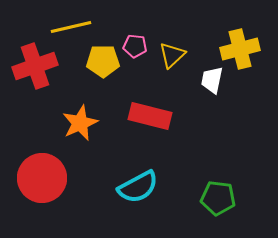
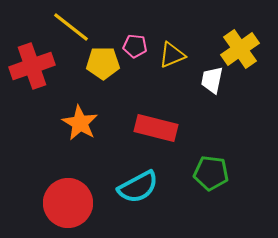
yellow line: rotated 51 degrees clockwise
yellow cross: rotated 21 degrees counterclockwise
yellow triangle: rotated 20 degrees clockwise
yellow pentagon: moved 2 px down
red cross: moved 3 px left
red rectangle: moved 6 px right, 12 px down
orange star: rotated 18 degrees counterclockwise
red circle: moved 26 px right, 25 px down
green pentagon: moved 7 px left, 25 px up
